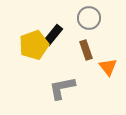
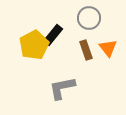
yellow pentagon: rotated 8 degrees counterclockwise
orange triangle: moved 19 px up
